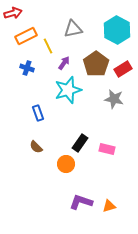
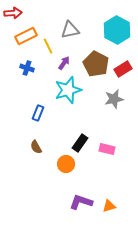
red arrow: rotated 12 degrees clockwise
gray triangle: moved 3 px left, 1 px down
brown pentagon: rotated 10 degrees counterclockwise
gray star: rotated 24 degrees counterclockwise
blue rectangle: rotated 42 degrees clockwise
brown semicircle: rotated 16 degrees clockwise
